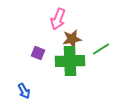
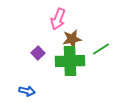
purple square: rotated 24 degrees clockwise
blue arrow: moved 3 px right; rotated 49 degrees counterclockwise
